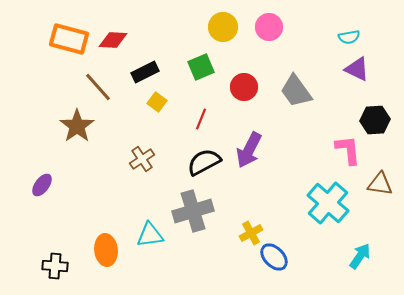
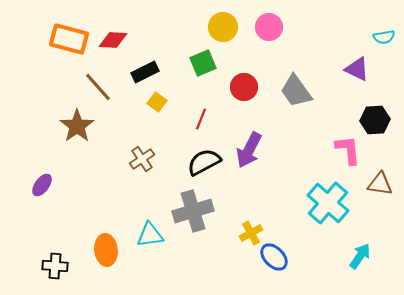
cyan semicircle: moved 35 px right
green square: moved 2 px right, 4 px up
